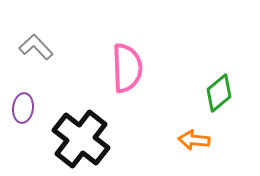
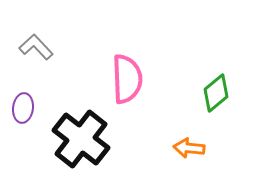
pink semicircle: moved 11 px down
green diamond: moved 3 px left
orange arrow: moved 5 px left, 8 px down
